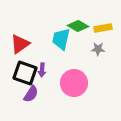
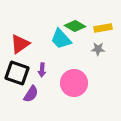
green diamond: moved 3 px left
cyan trapezoid: rotated 55 degrees counterclockwise
black square: moved 8 px left
